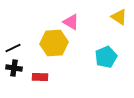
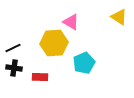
cyan pentagon: moved 22 px left, 6 px down
